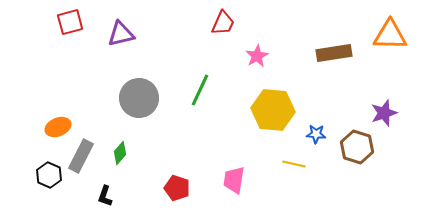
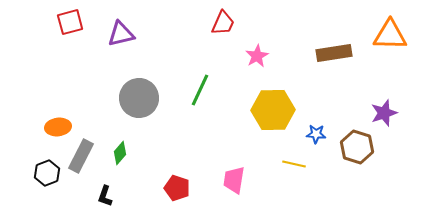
yellow hexagon: rotated 6 degrees counterclockwise
orange ellipse: rotated 15 degrees clockwise
black hexagon: moved 2 px left, 2 px up; rotated 15 degrees clockwise
